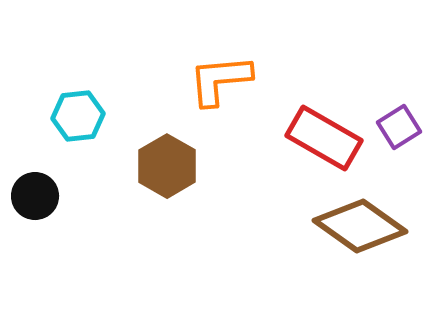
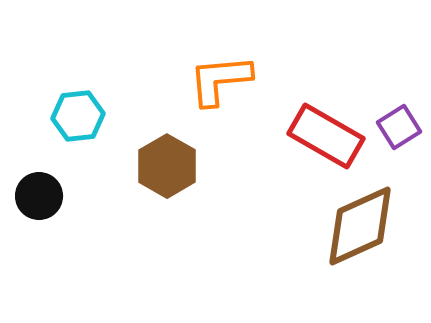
red rectangle: moved 2 px right, 2 px up
black circle: moved 4 px right
brown diamond: rotated 60 degrees counterclockwise
